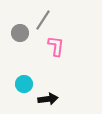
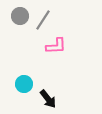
gray circle: moved 17 px up
pink L-shape: rotated 80 degrees clockwise
black arrow: rotated 60 degrees clockwise
